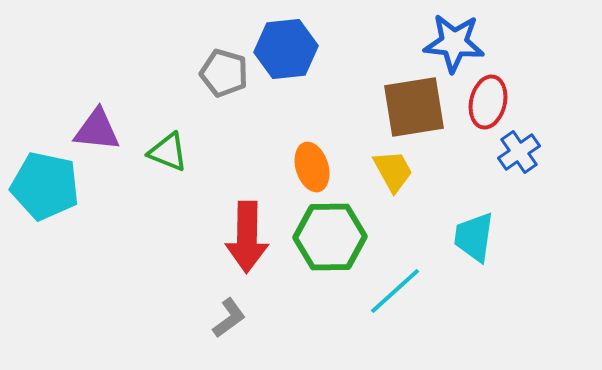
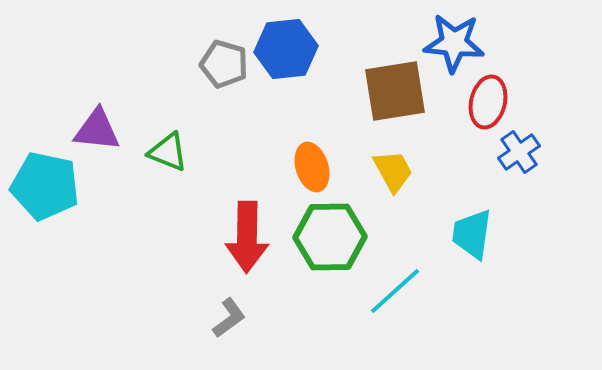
gray pentagon: moved 9 px up
brown square: moved 19 px left, 16 px up
cyan trapezoid: moved 2 px left, 3 px up
